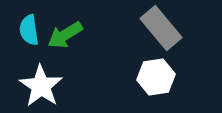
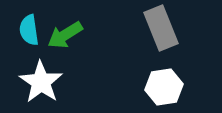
gray rectangle: rotated 18 degrees clockwise
white hexagon: moved 8 px right, 10 px down
white star: moved 4 px up
